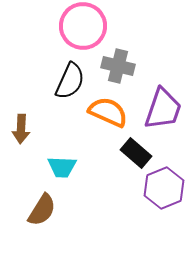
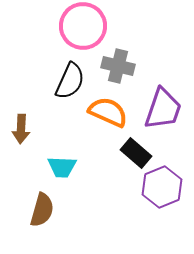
purple hexagon: moved 2 px left, 1 px up
brown semicircle: rotated 16 degrees counterclockwise
